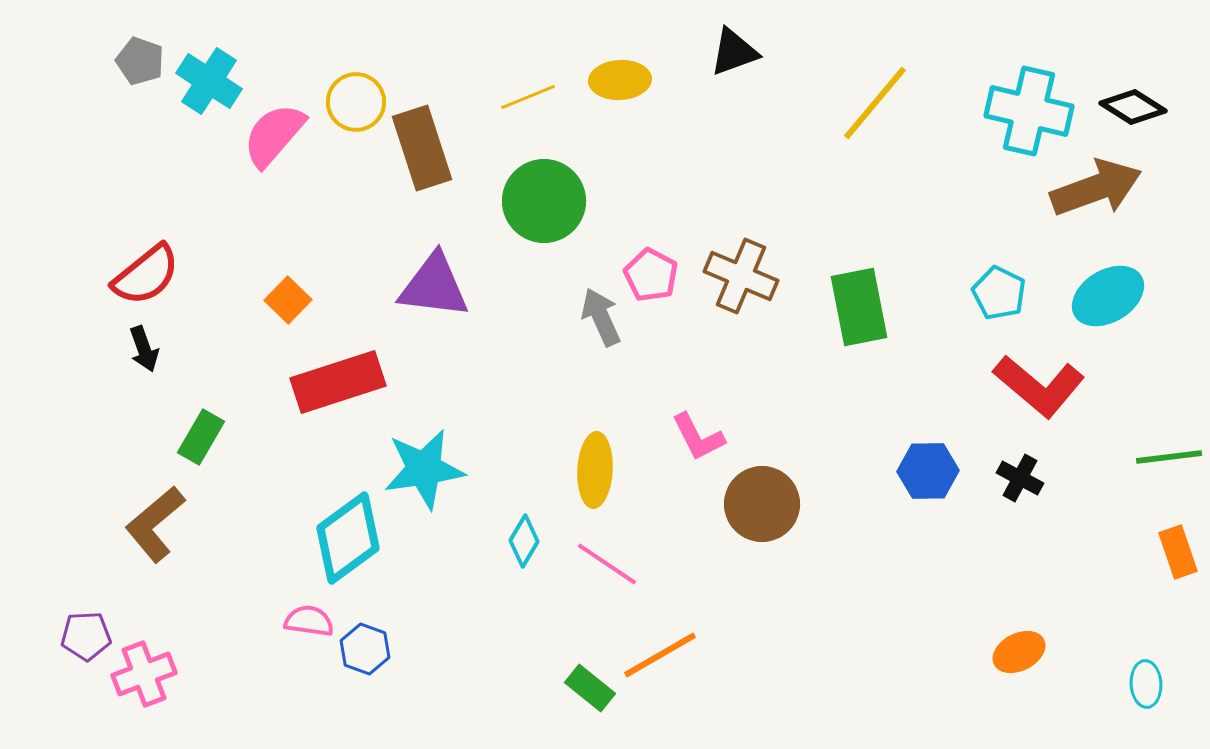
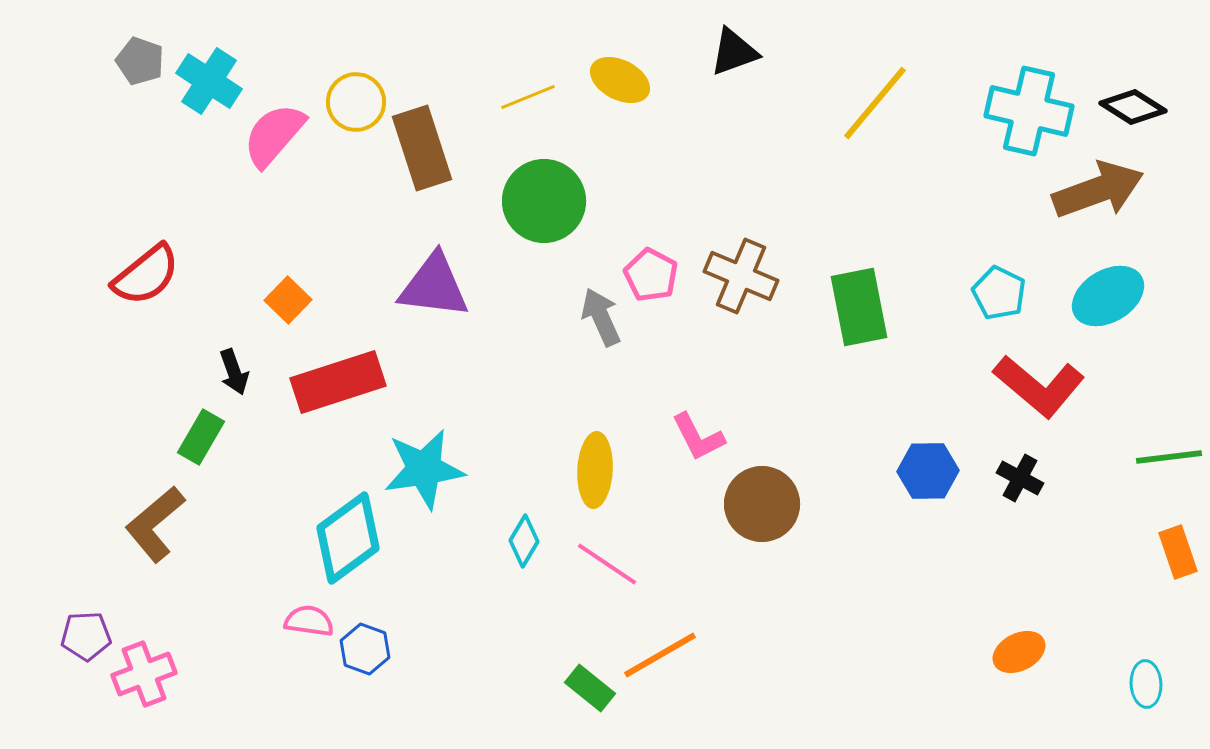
yellow ellipse at (620, 80): rotated 30 degrees clockwise
brown arrow at (1096, 188): moved 2 px right, 2 px down
black arrow at (144, 349): moved 90 px right, 23 px down
